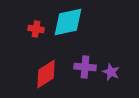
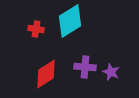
cyan diamond: moved 2 px right, 1 px up; rotated 20 degrees counterclockwise
